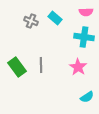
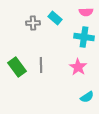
gray cross: moved 2 px right, 2 px down; rotated 24 degrees counterclockwise
